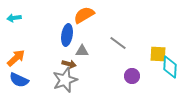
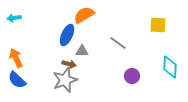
blue ellipse: rotated 15 degrees clockwise
yellow square: moved 29 px up
orange arrow: rotated 72 degrees counterclockwise
blue semicircle: moved 2 px left; rotated 18 degrees clockwise
